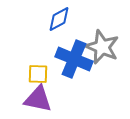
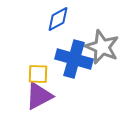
blue diamond: moved 1 px left
blue cross: rotated 6 degrees counterclockwise
purple triangle: moved 1 px right, 3 px up; rotated 40 degrees counterclockwise
